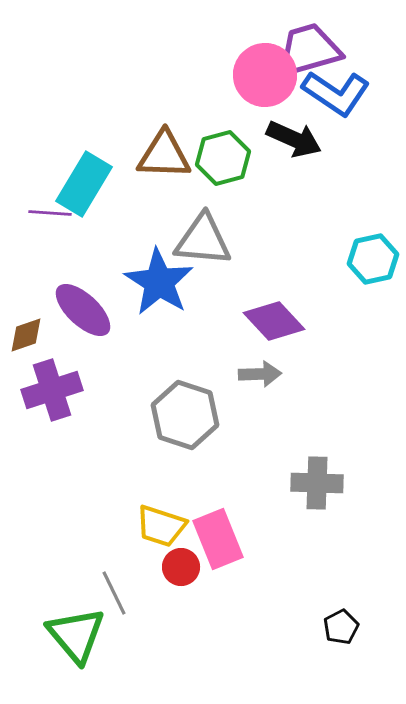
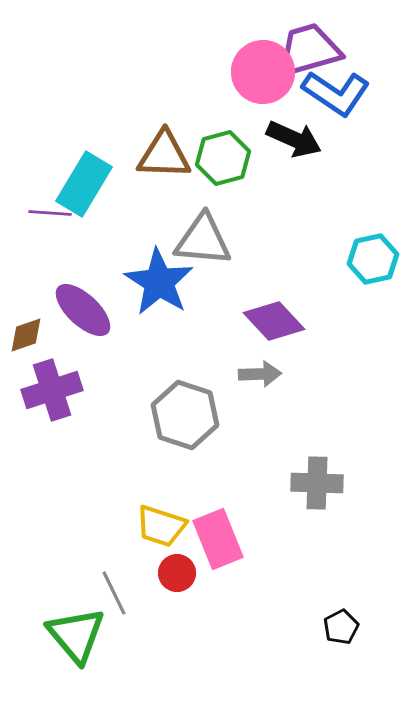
pink circle: moved 2 px left, 3 px up
red circle: moved 4 px left, 6 px down
